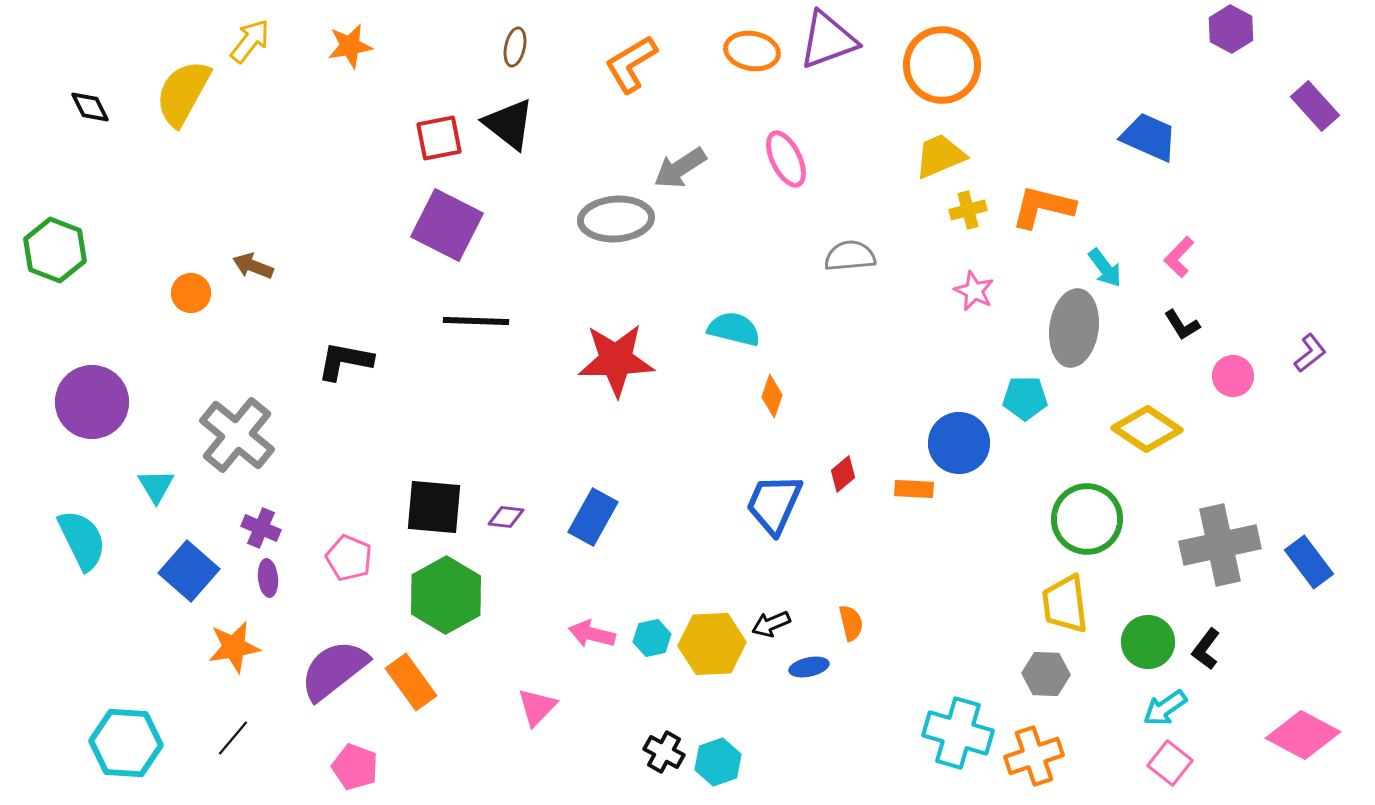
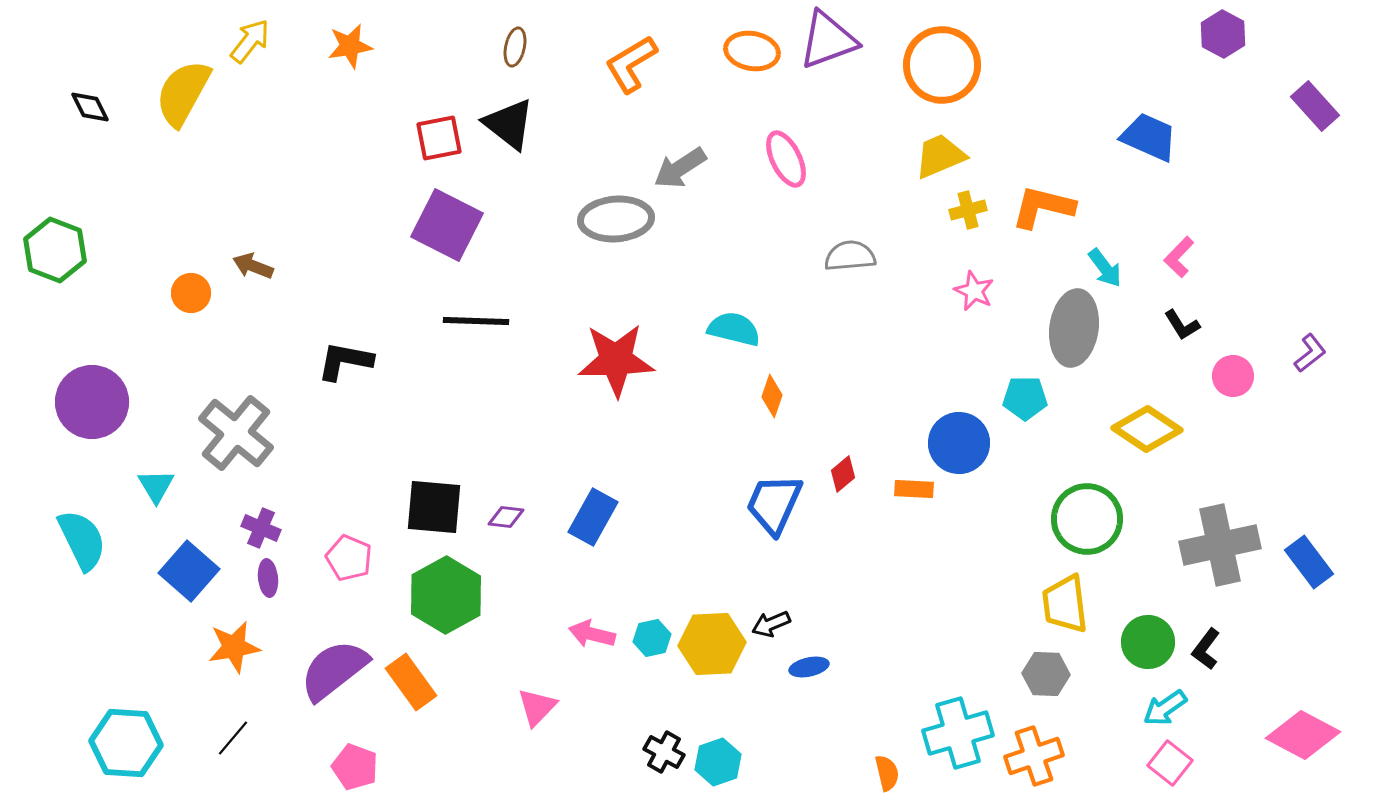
purple hexagon at (1231, 29): moved 8 px left, 5 px down
gray cross at (237, 435): moved 1 px left, 2 px up
orange semicircle at (851, 623): moved 36 px right, 150 px down
cyan cross at (958, 733): rotated 32 degrees counterclockwise
